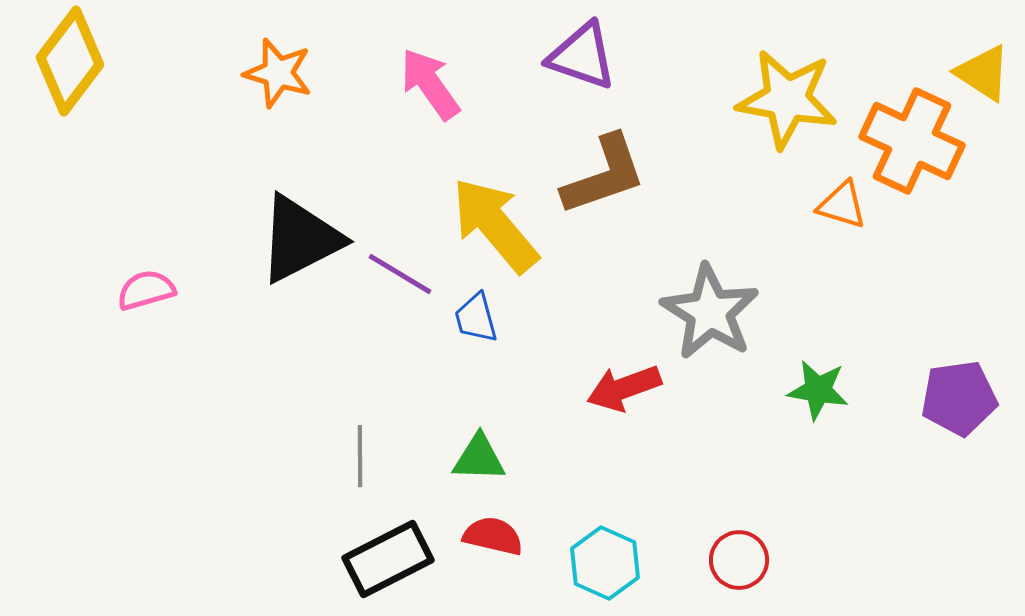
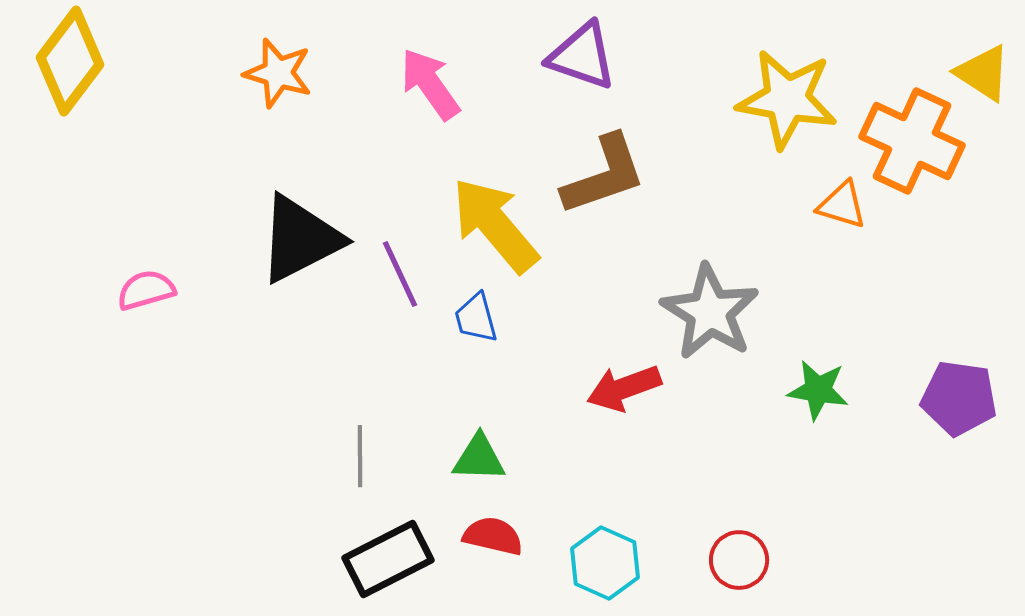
purple line: rotated 34 degrees clockwise
purple pentagon: rotated 16 degrees clockwise
